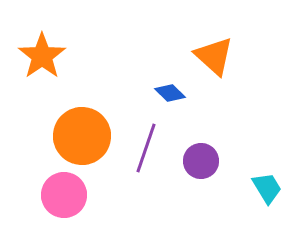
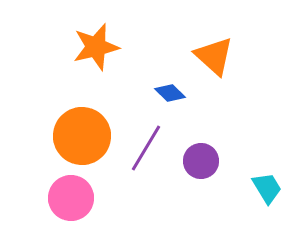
orange star: moved 54 px right, 9 px up; rotated 21 degrees clockwise
purple line: rotated 12 degrees clockwise
pink circle: moved 7 px right, 3 px down
